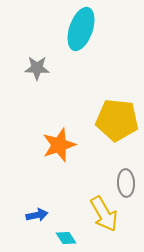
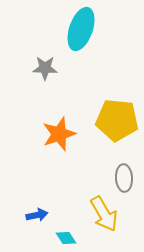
gray star: moved 8 px right
orange star: moved 11 px up
gray ellipse: moved 2 px left, 5 px up
